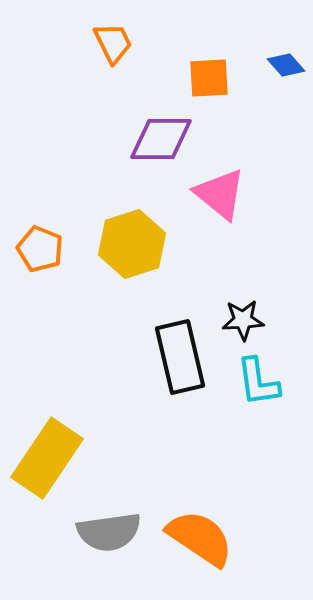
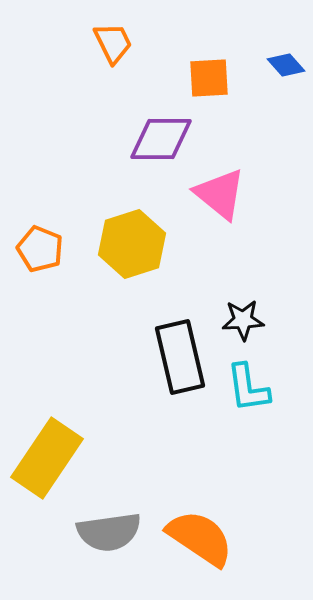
cyan L-shape: moved 10 px left, 6 px down
